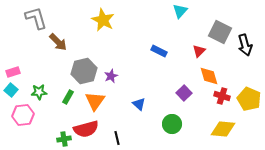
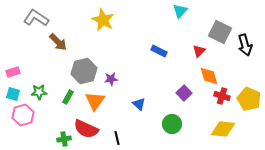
gray L-shape: rotated 40 degrees counterclockwise
purple star: moved 3 px down; rotated 16 degrees clockwise
cyan square: moved 2 px right, 4 px down; rotated 24 degrees counterclockwise
pink hexagon: rotated 10 degrees counterclockwise
red semicircle: rotated 40 degrees clockwise
